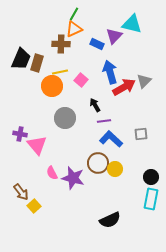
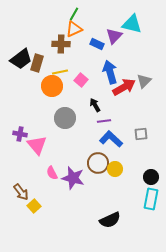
black trapezoid: rotated 30 degrees clockwise
